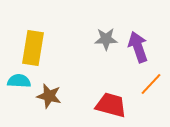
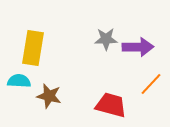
purple arrow: rotated 108 degrees clockwise
